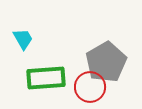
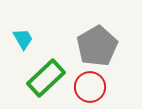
gray pentagon: moved 9 px left, 16 px up
green rectangle: rotated 39 degrees counterclockwise
